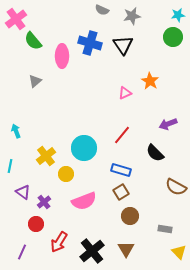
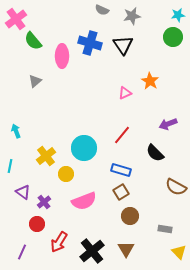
red circle: moved 1 px right
